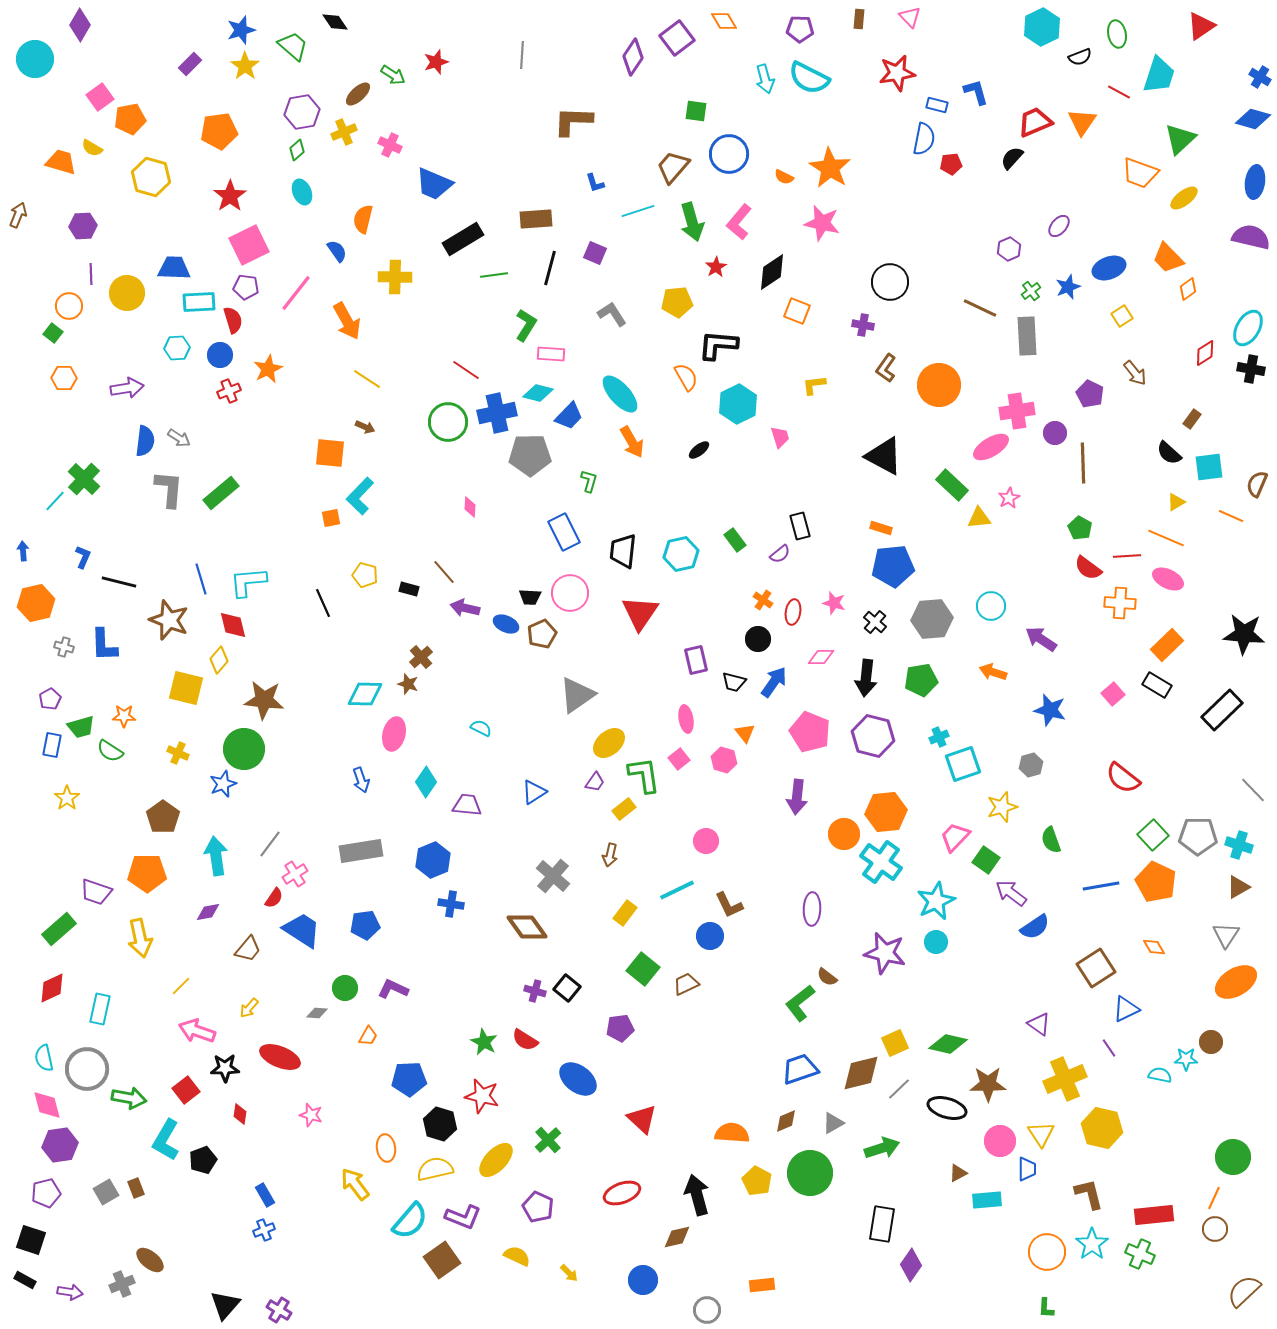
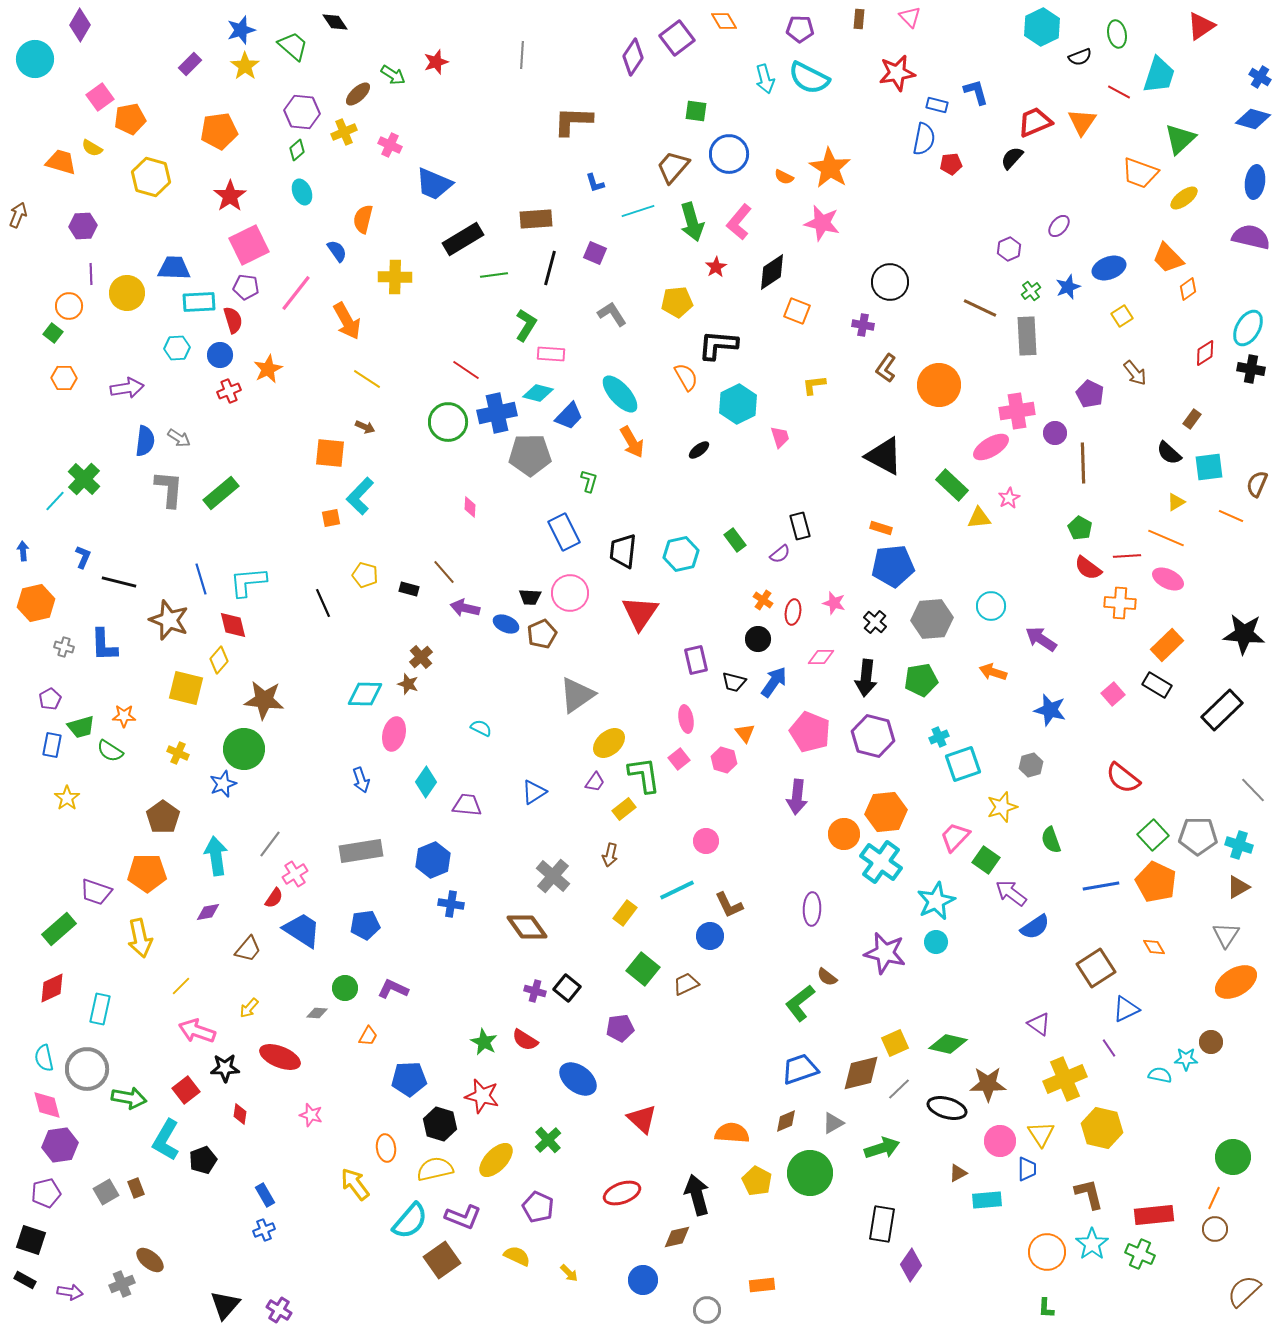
purple hexagon at (302, 112): rotated 16 degrees clockwise
